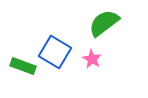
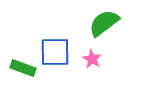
blue square: rotated 32 degrees counterclockwise
green rectangle: moved 2 px down
